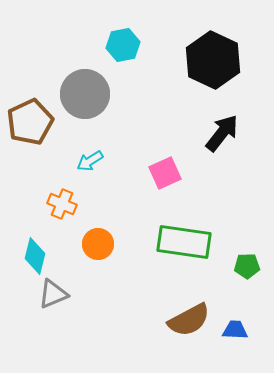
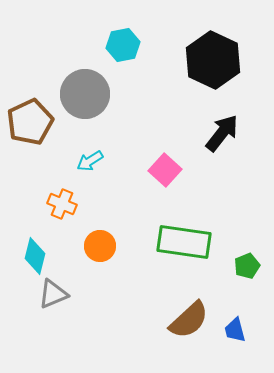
pink square: moved 3 px up; rotated 24 degrees counterclockwise
orange circle: moved 2 px right, 2 px down
green pentagon: rotated 20 degrees counterclockwise
brown semicircle: rotated 15 degrees counterclockwise
blue trapezoid: rotated 108 degrees counterclockwise
